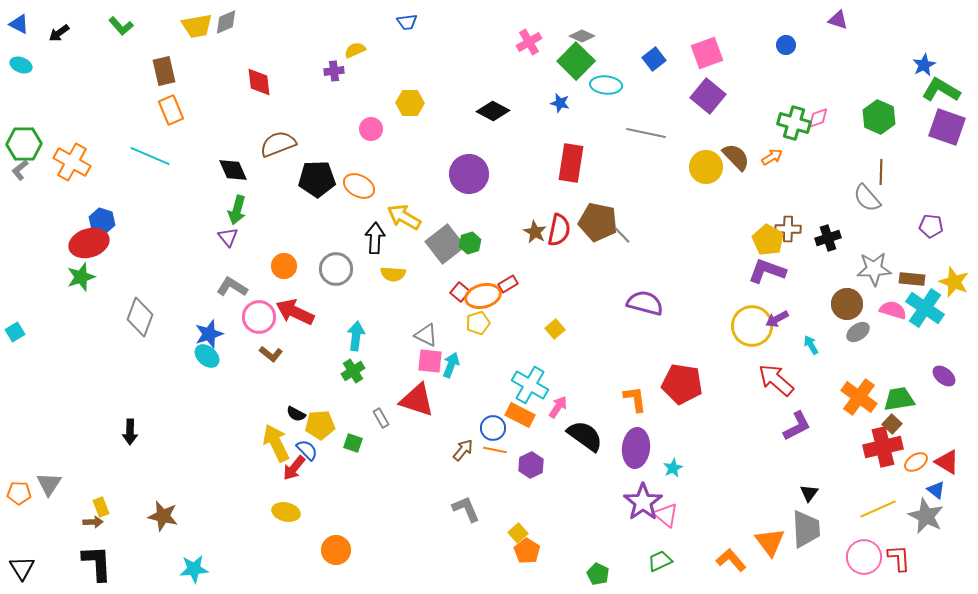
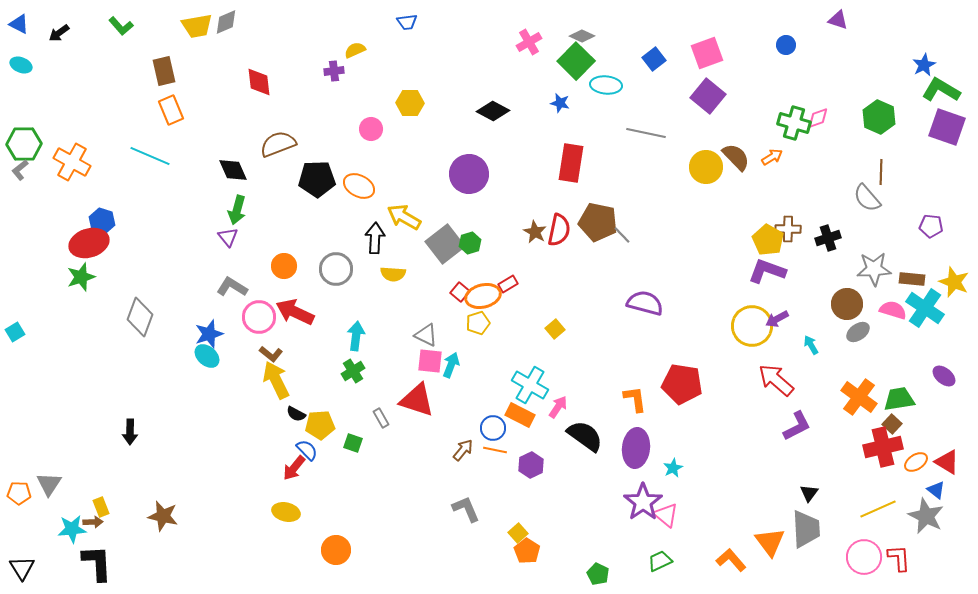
yellow arrow at (276, 443): moved 63 px up
cyan star at (194, 569): moved 122 px left, 40 px up
